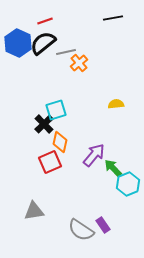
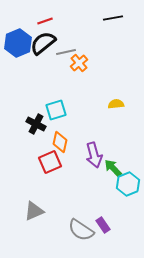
blue hexagon: rotated 12 degrees clockwise
black cross: moved 8 px left; rotated 18 degrees counterclockwise
purple arrow: rotated 125 degrees clockwise
gray triangle: rotated 15 degrees counterclockwise
